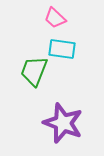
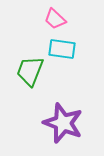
pink trapezoid: moved 1 px down
green trapezoid: moved 4 px left
